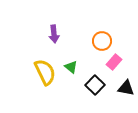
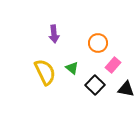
orange circle: moved 4 px left, 2 px down
pink rectangle: moved 1 px left, 3 px down
green triangle: moved 1 px right, 1 px down
black triangle: moved 1 px down
